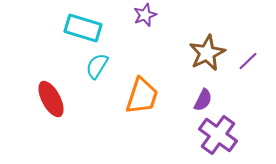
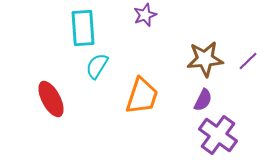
cyan rectangle: rotated 69 degrees clockwise
brown star: moved 2 px left, 6 px down; rotated 21 degrees clockwise
